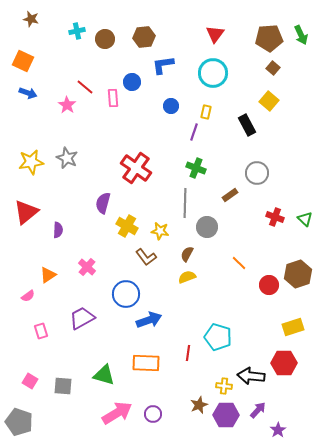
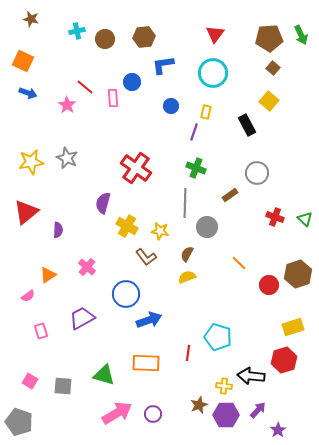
red hexagon at (284, 363): moved 3 px up; rotated 15 degrees counterclockwise
